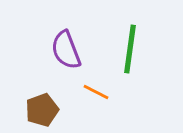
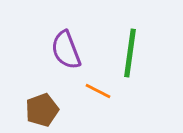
green line: moved 4 px down
orange line: moved 2 px right, 1 px up
